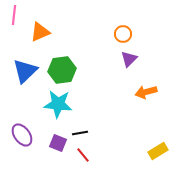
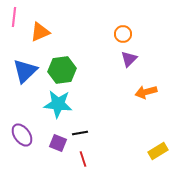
pink line: moved 2 px down
red line: moved 4 px down; rotated 21 degrees clockwise
